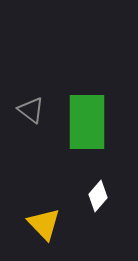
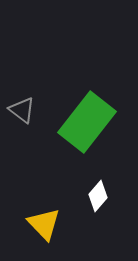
gray triangle: moved 9 px left
green rectangle: rotated 38 degrees clockwise
